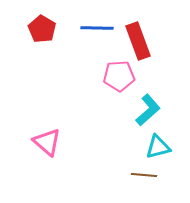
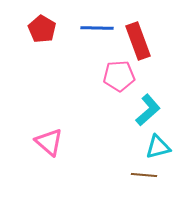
pink triangle: moved 2 px right
